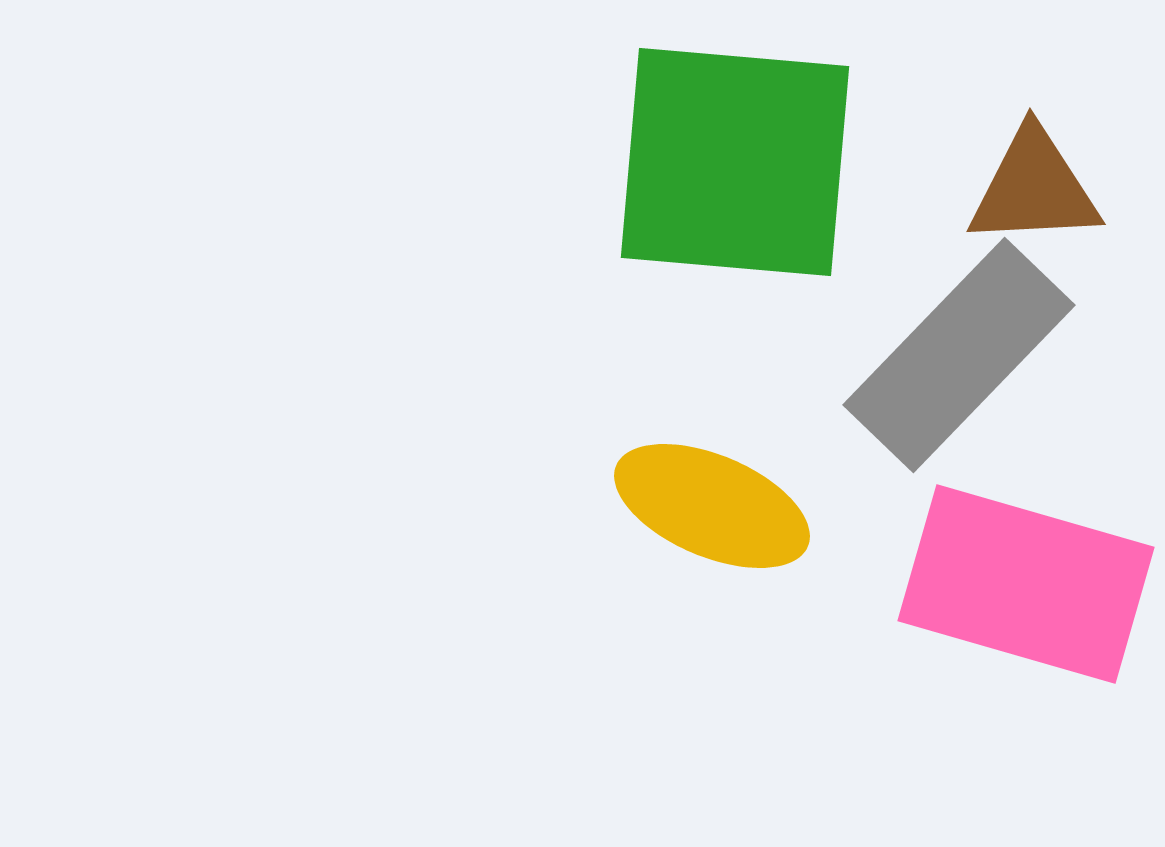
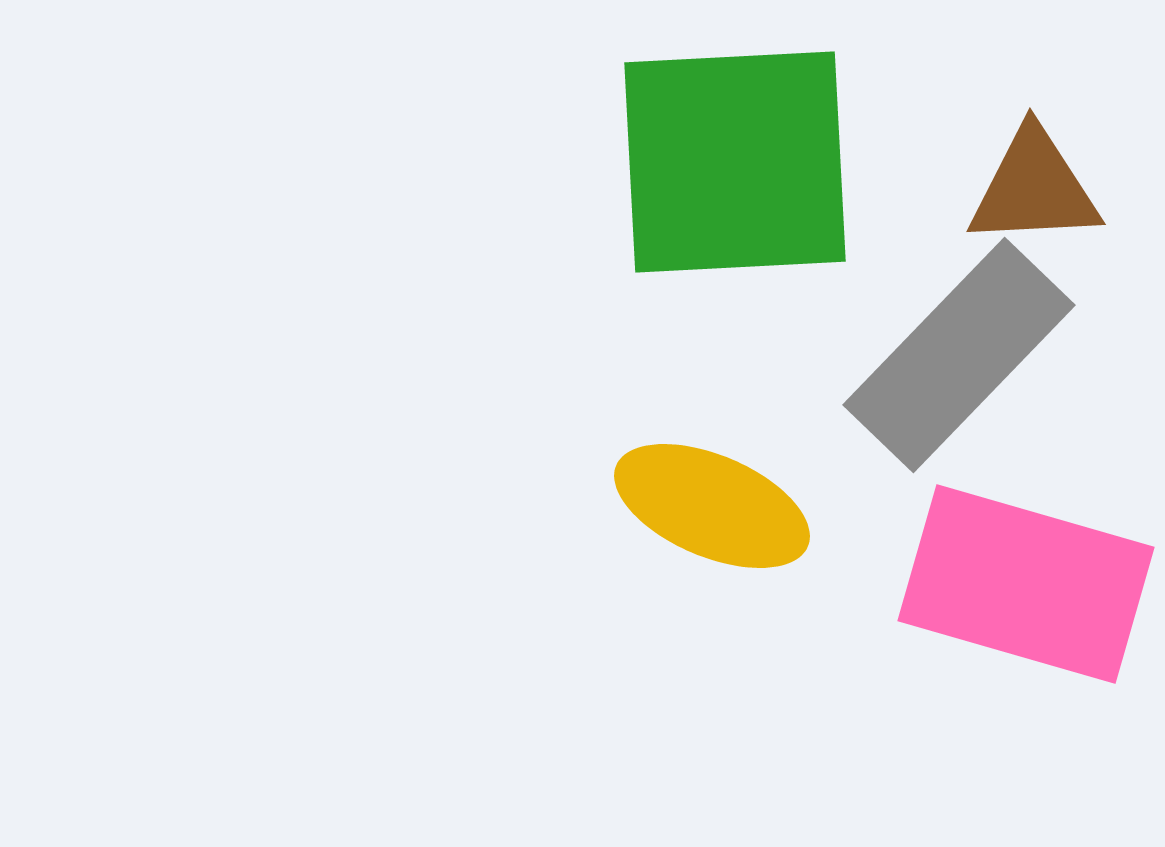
green square: rotated 8 degrees counterclockwise
